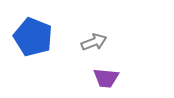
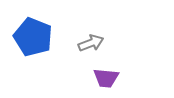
gray arrow: moved 3 px left, 1 px down
